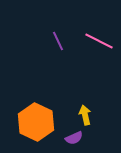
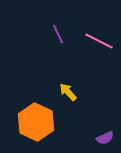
purple line: moved 7 px up
yellow arrow: moved 17 px left, 23 px up; rotated 30 degrees counterclockwise
purple semicircle: moved 31 px right
